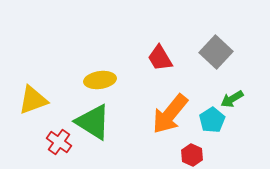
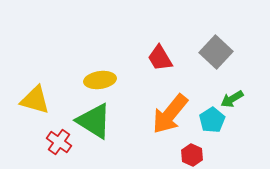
yellow triangle: moved 2 px right; rotated 36 degrees clockwise
green triangle: moved 1 px right, 1 px up
